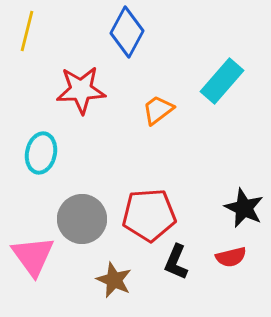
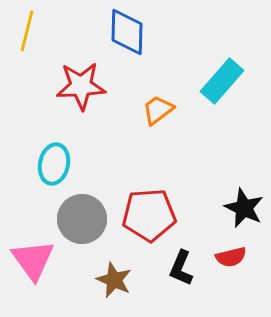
blue diamond: rotated 27 degrees counterclockwise
red star: moved 4 px up
cyan ellipse: moved 13 px right, 11 px down
pink triangle: moved 4 px down
black L-shape: moved 5 px right, 6 px down
